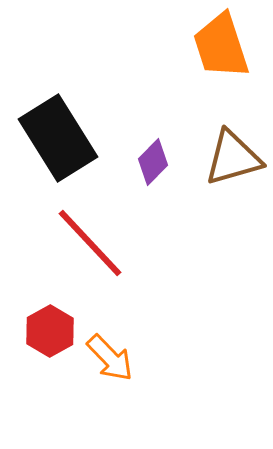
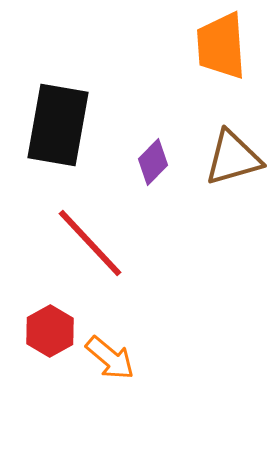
orange trapezoid: rotated 14 degrees clockwise
black rectangle: moved 13 px up; rotated 42 degrees clockwise
orange arrow: rotated 6 degrees counterclockwise
